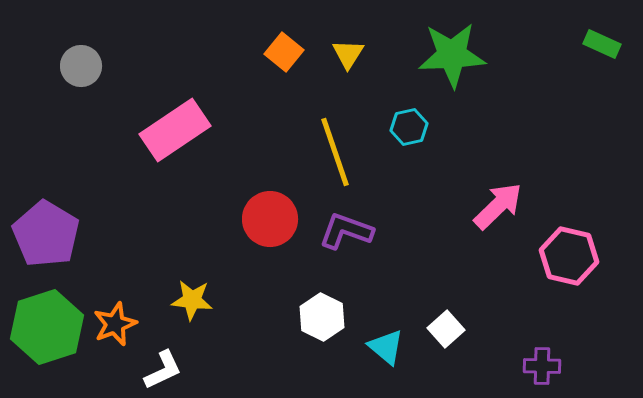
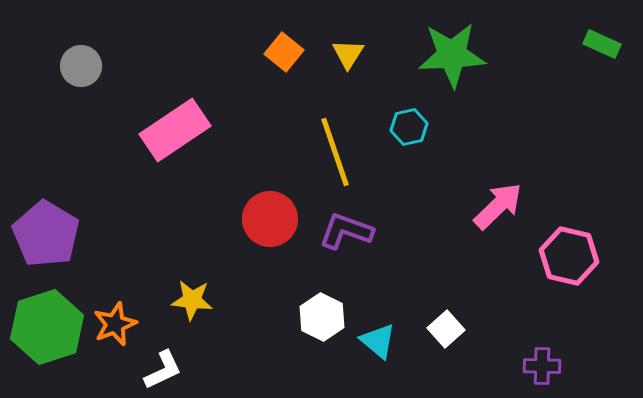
cyan triangle: moved 8 px left, 6 px up
